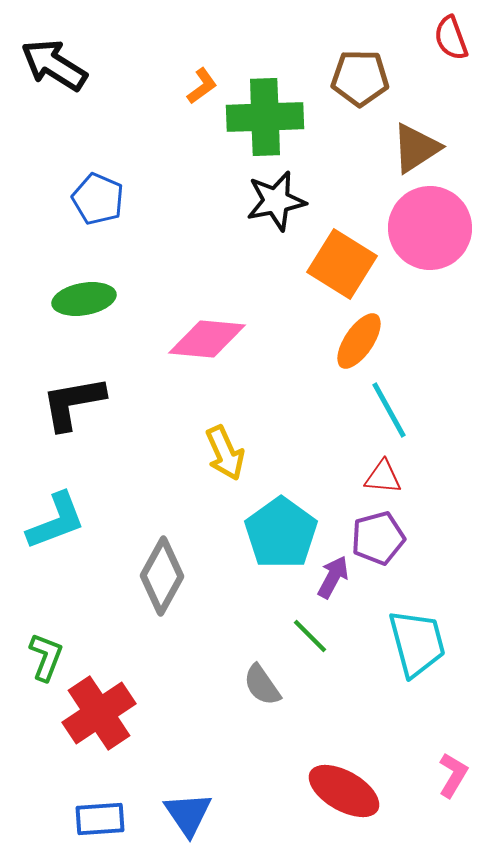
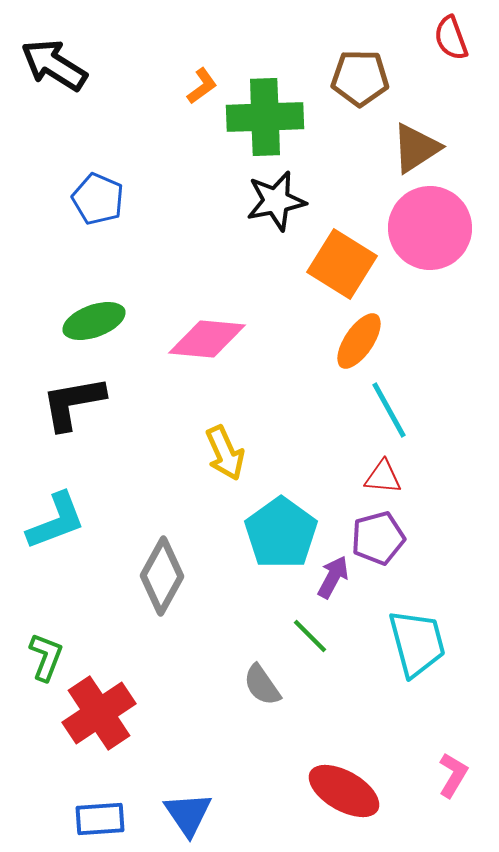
green ellipse: moved 10 px right, 22 px down; rotated 10 degrees counterclockwise
